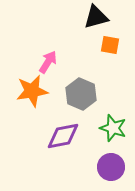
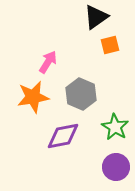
black triangle: rotated 20 degrees counterclockwise
orange square: rotated 24 degrees counterclockwise
orange star: moved 1 px right, 6 px down
green star: moved 2 px right, 1 px up; rotated 12 degrees clockwise
purple circle: moved 5 px right
